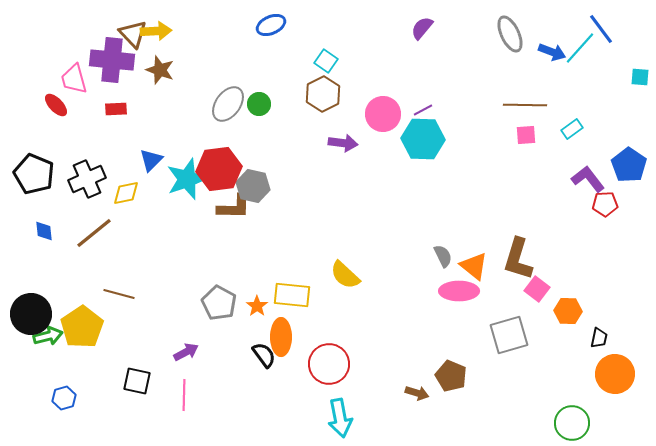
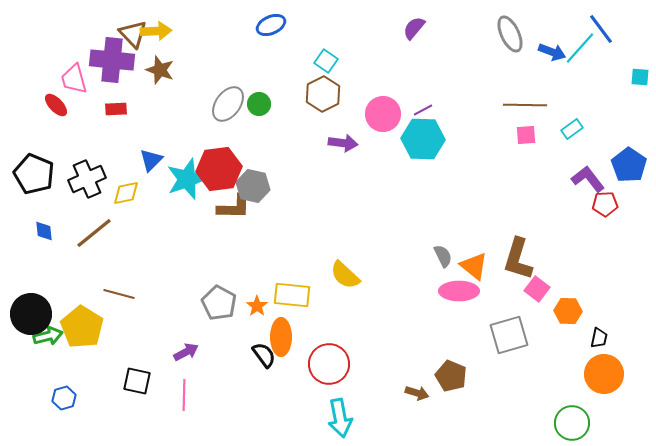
purple semicircle at (422, 28): moved 8 px left
yellow pentagon at (82, 327): rotated 6 degrees counterclockwise
orange circle at (615, 374): moved 11 px left
